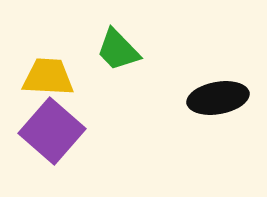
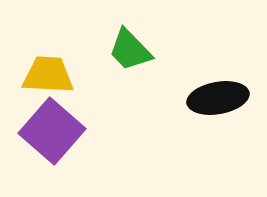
green trapezoid: moved 12 px right
yellow trapezoid: moved 2 px up
